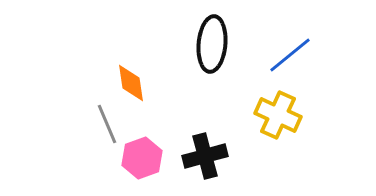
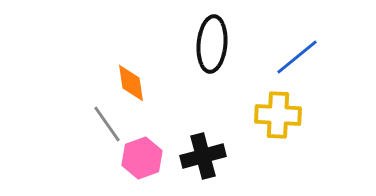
blue line: moved 7 px right, 2 px down
yellow cross: rotated 21 degrees counterclockwise
gray line: rotated 12 degrees counterclockwise
black cross: moved 2 px left
